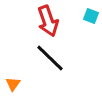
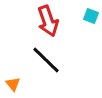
black line: moved 4 px left, 2 px down
orange triangle: rotated 14 degrees counterclockwise
